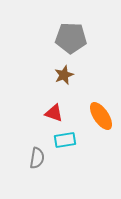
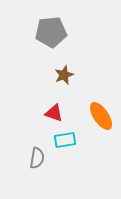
gray pentagon: moved 20 px left, 6 px up; rotated 8 degrees counterclockwise
